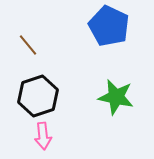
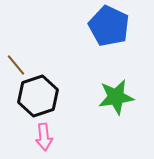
brown line: moved 12 px left, 20 px down
green star: rotated 21 degrees counterclockwise
pink arrow: moved 1 px right, 1 px down
